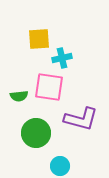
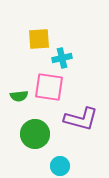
green circle: moved 1 px left, 1 px down
